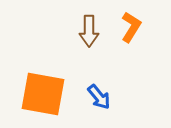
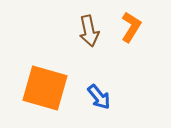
brown arrow: rotated 12 degrees counterclockwise
orange square: moved 2 px right, 6 px up; rotated 6 degrees clockwise
